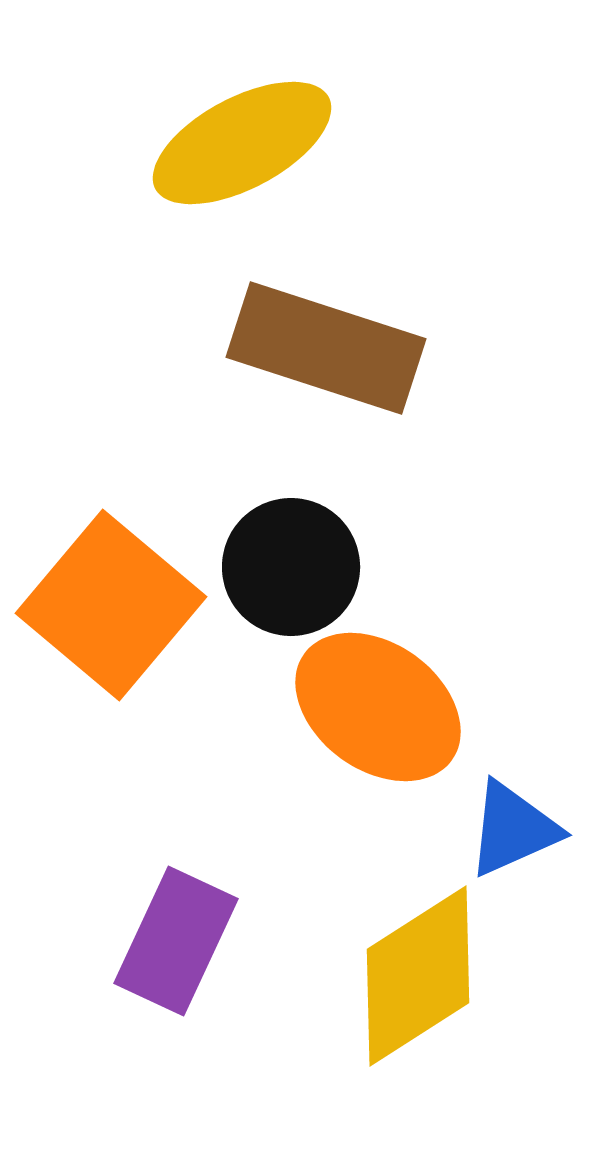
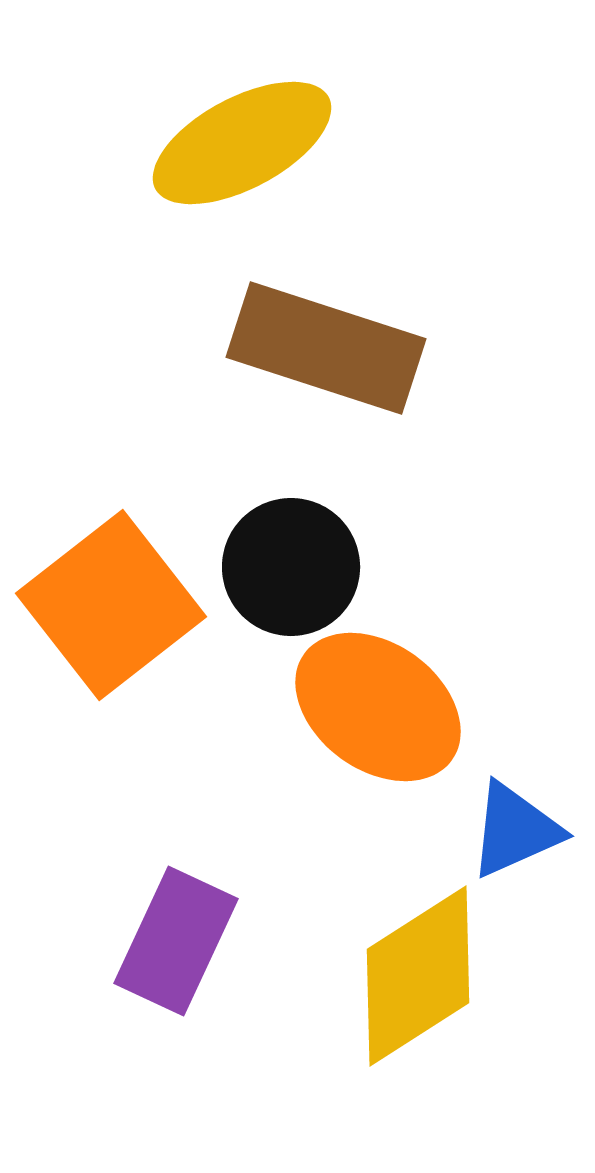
orange square: rotated 12 degrees clockwise
blue triangle: moved 2 px right, 1 px down
